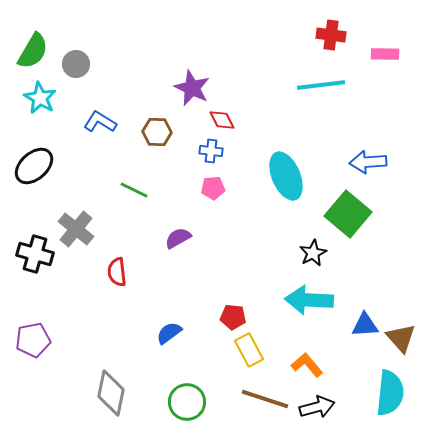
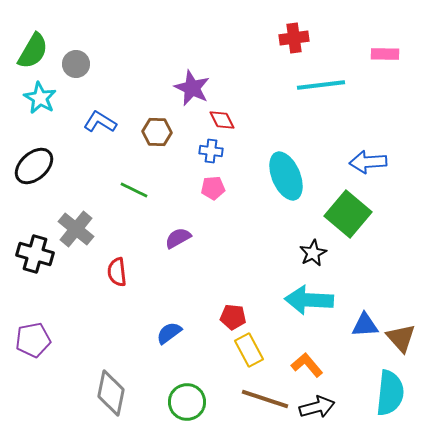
red cross: moved 37 px left, 3 px down; rotated 16 degrees counterclockwise
